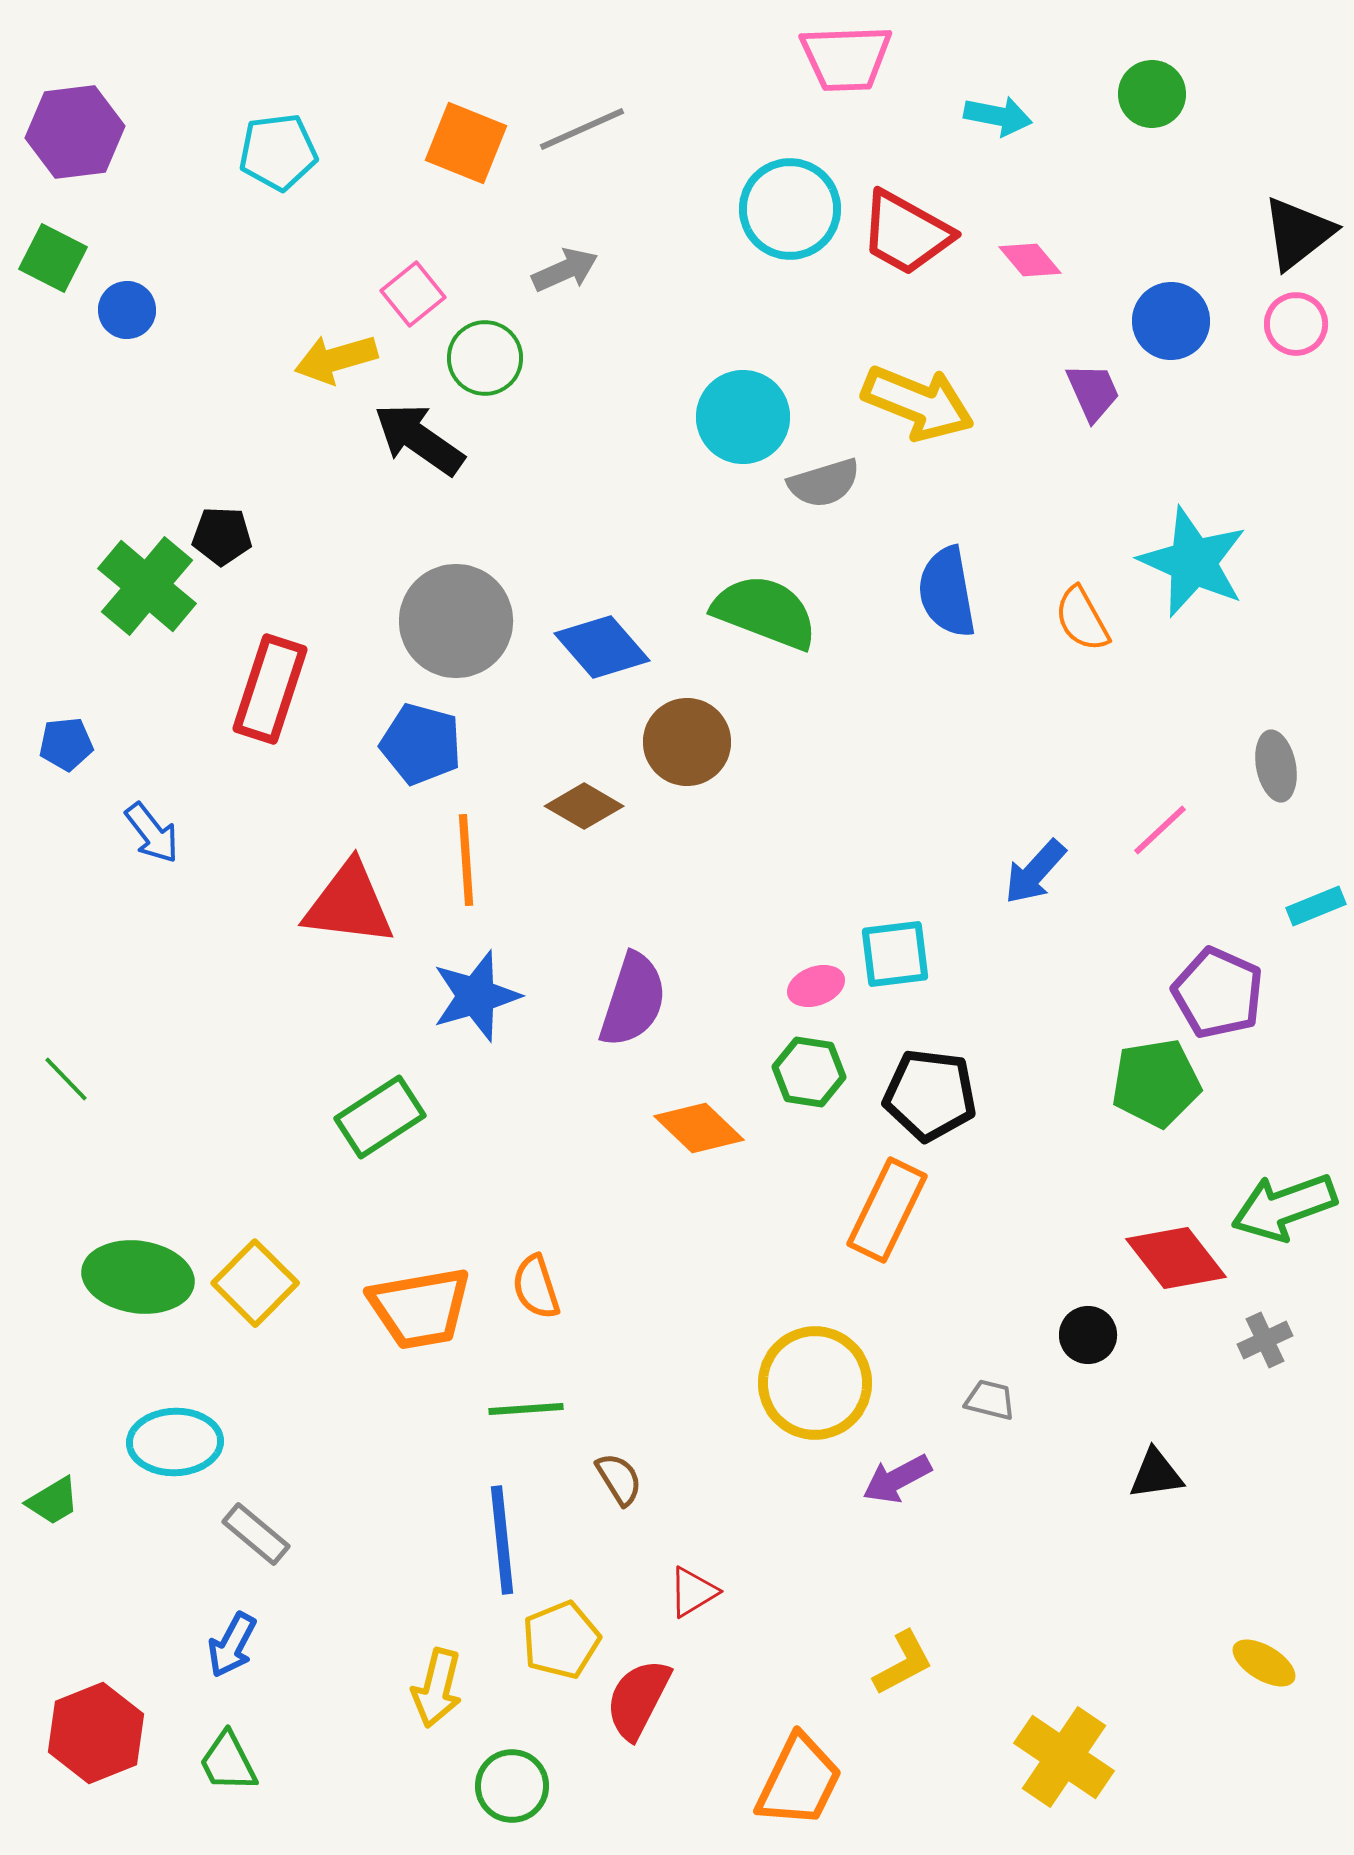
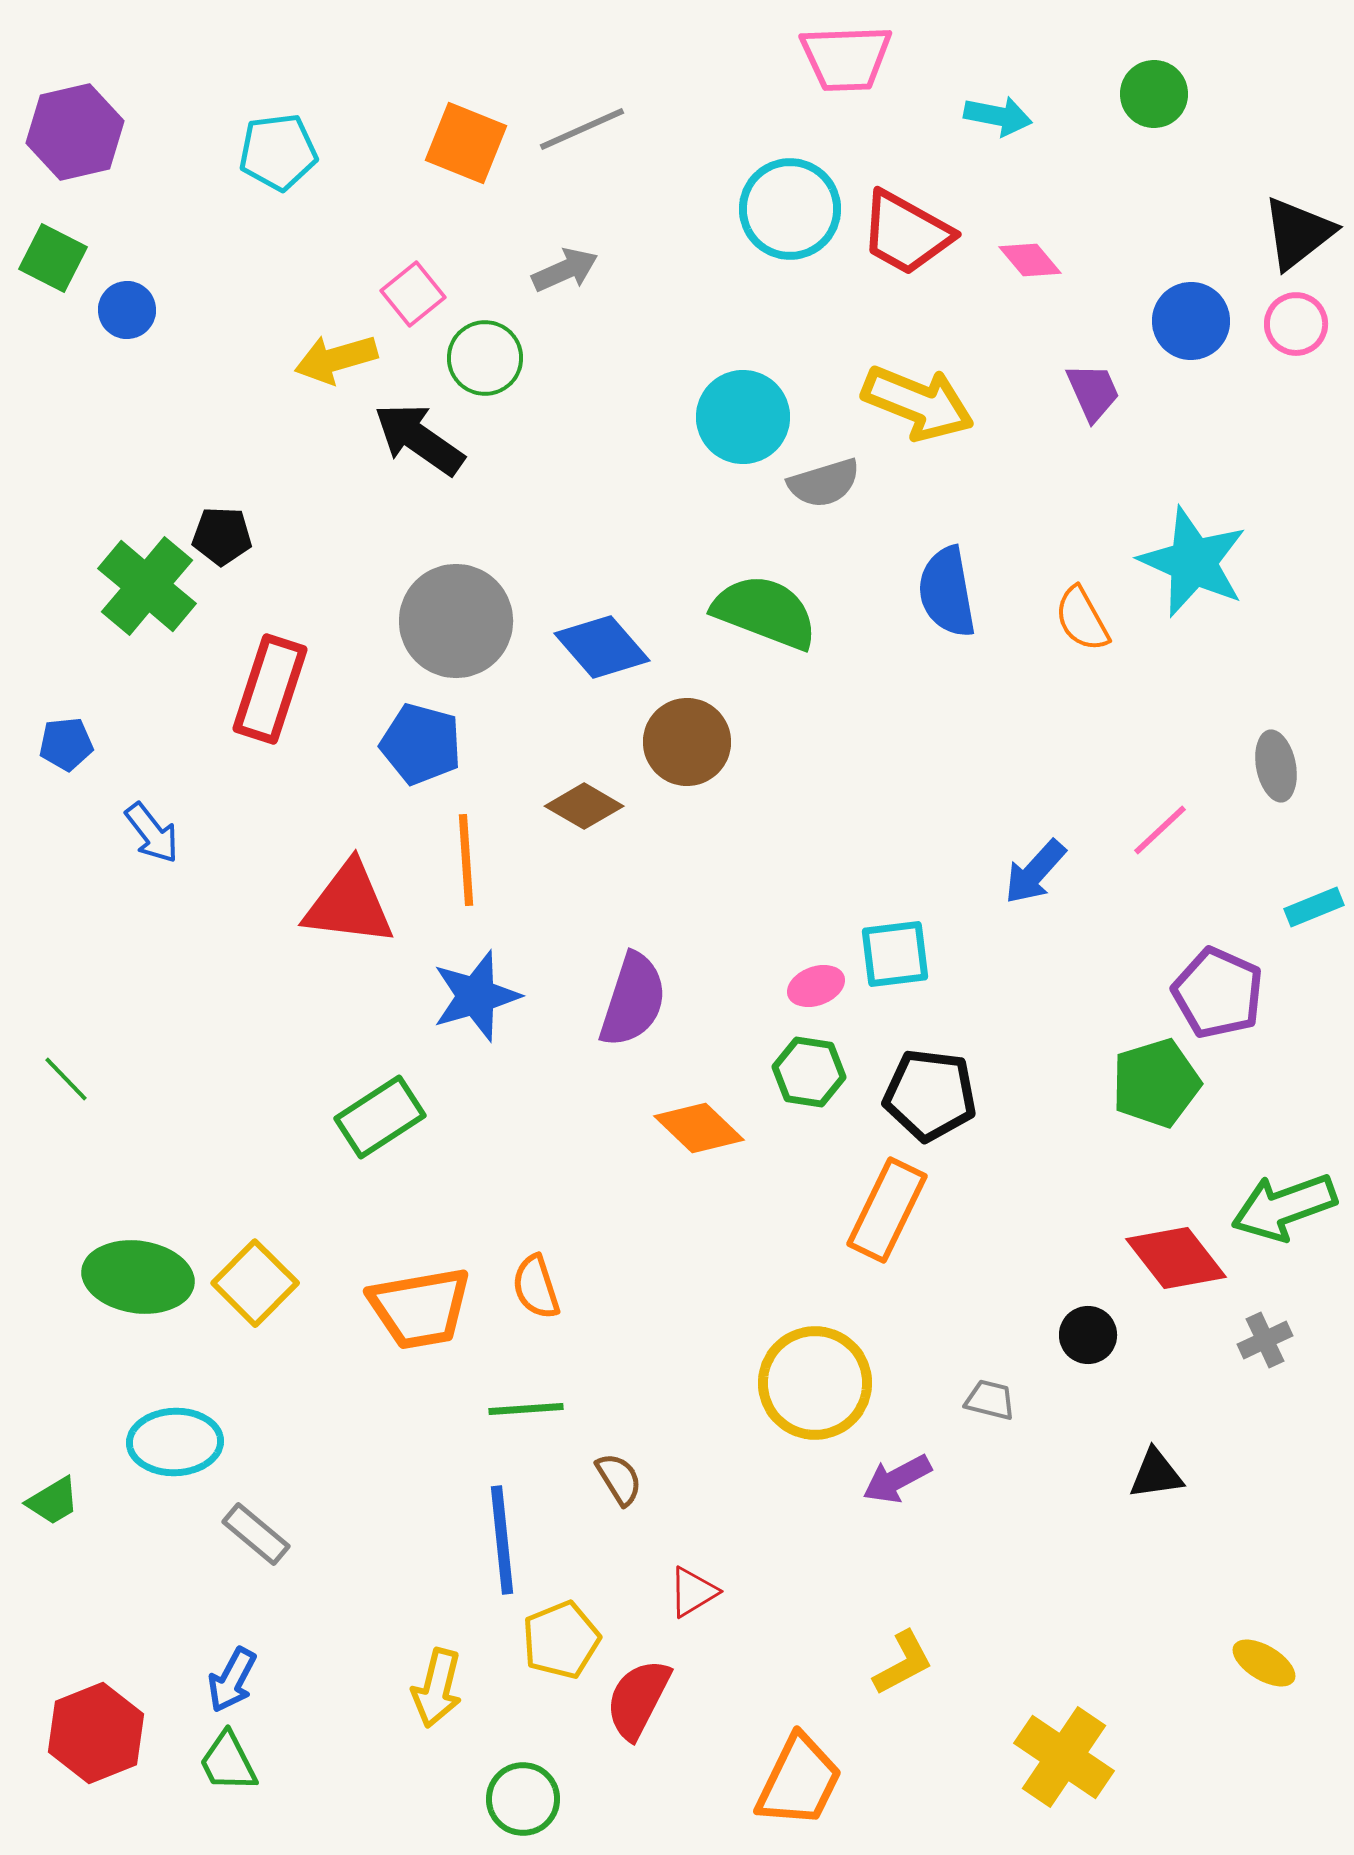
green circle at (1152, 94): moved 2 px right
purple hexagon at (75, 132): rotated 6 degrees counterclockwise
blue circle at (1171, 321): moved 20 px right
cyan rectangle at (1316, 906): moved 2 px left, 1 px down
green pentagon at (1156, 1083): rotated 8 degrees counterclockwise
blue arrow at (232, 1645): moved 35 px down
green circle at (512, 1786): moved 11 px right, 13 px down
